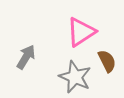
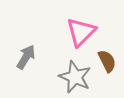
pink triangle: rotated 12 degrees counterclockwise
